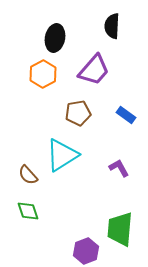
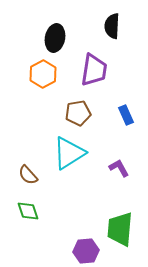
purple trapezoid: rotated 32 degrees counterclockwise
blue rectangle: rotated 30 degrees clockwise
cyan triangle: moved 7 px right, 2 px up
purple hexagon: rotated 15 degrees clockwise
